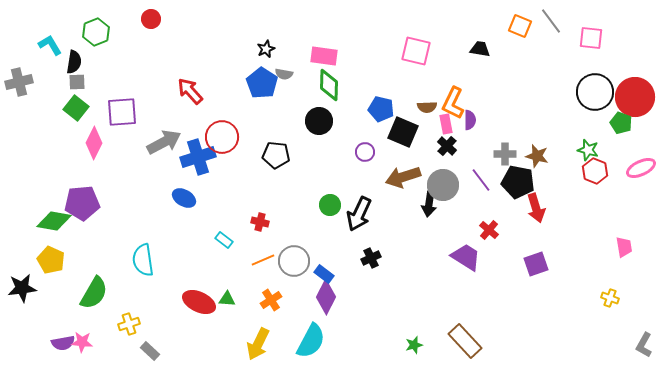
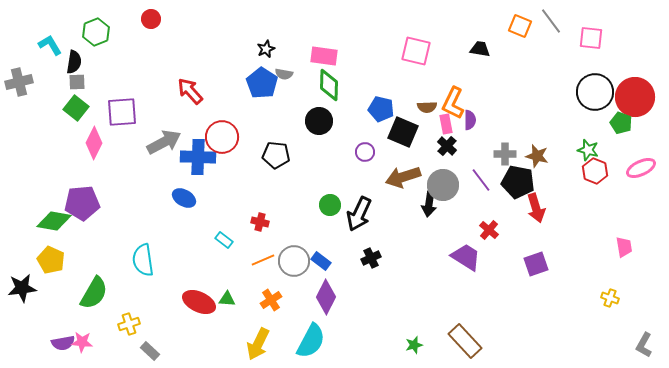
blue cross at (198, 157): rotated 20 degrees clockwise
blue rectangle at (324, 274): moved 3 px left, 13 px up
